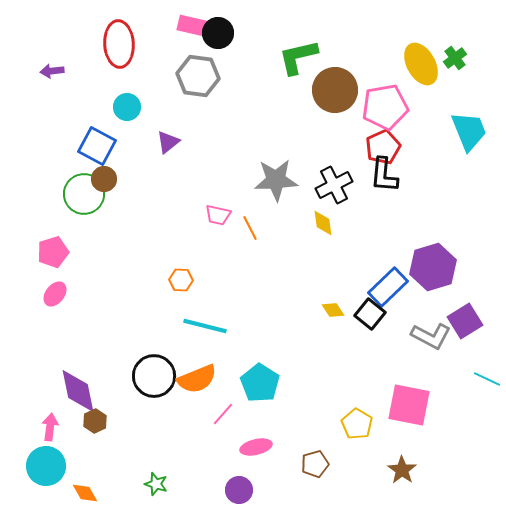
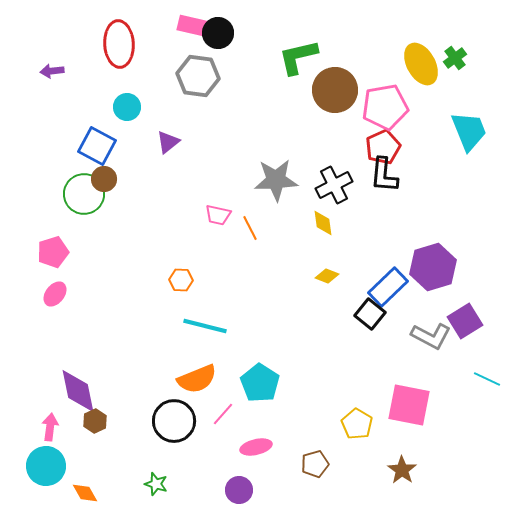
yellow diamond at (333, 310): moved 6 px left, 34 px up; rotated 35 degrees counterclockwise
black circle at (154, 376): moved 20 px right, 45 px down
